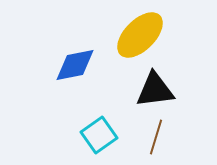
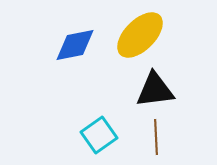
blue diamond: moved 20 px up
brown line: rotated 20 degrees counterclockwise
